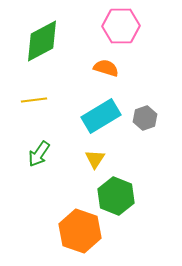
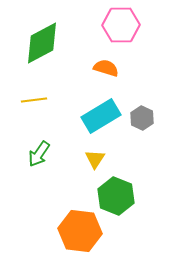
pink hexagon: moved 1 px up
green diamond: moved 2 px down
gray hexagon: moved 3 px left; rotated 15 degrees counterclockwise
orange hexagon: rotated 12 degrees counterclockwise
